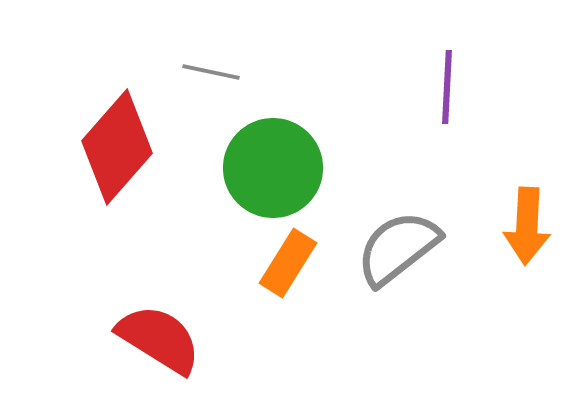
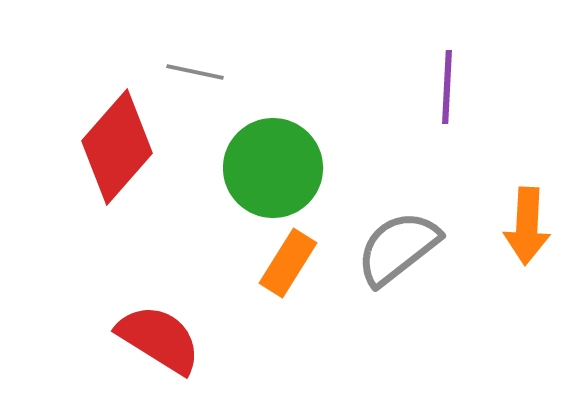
gray line: moved 16 px left
